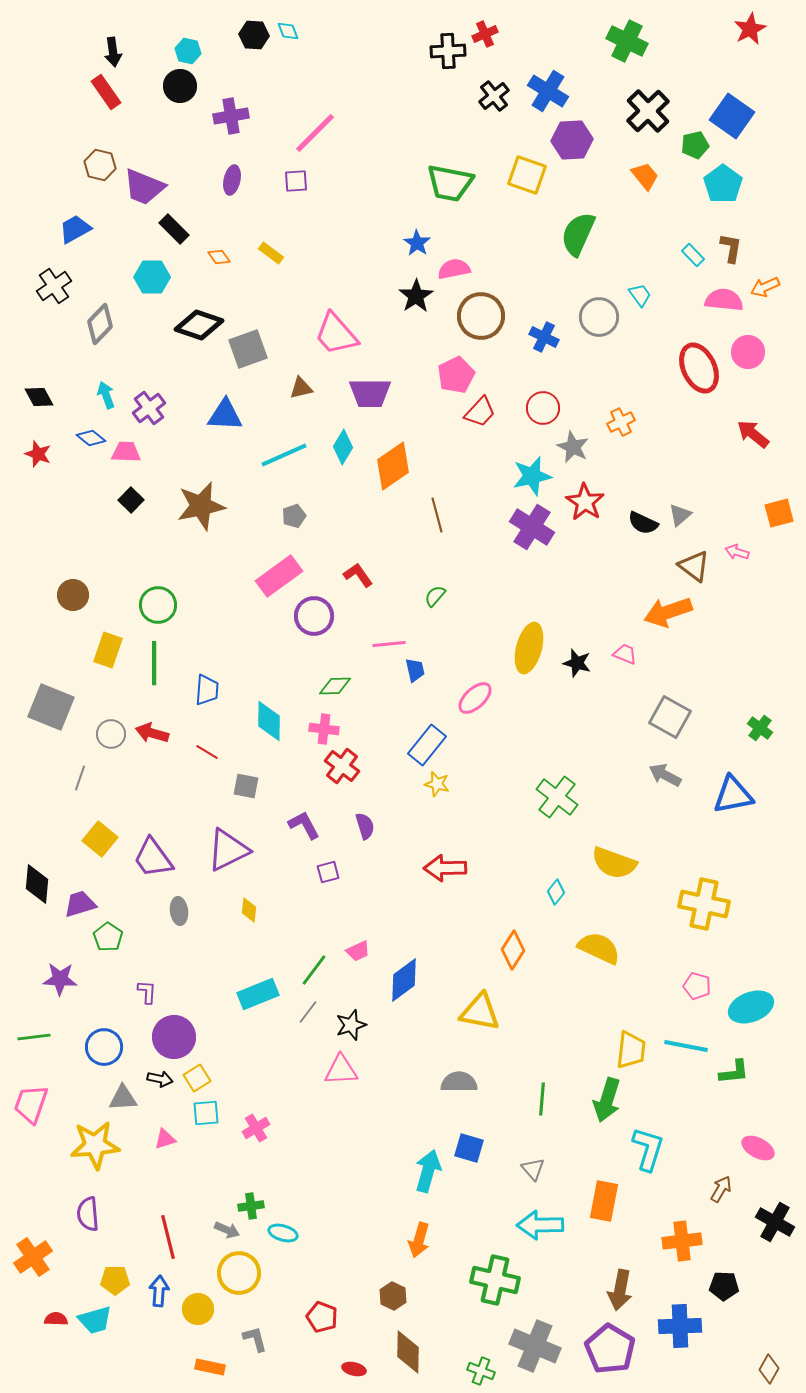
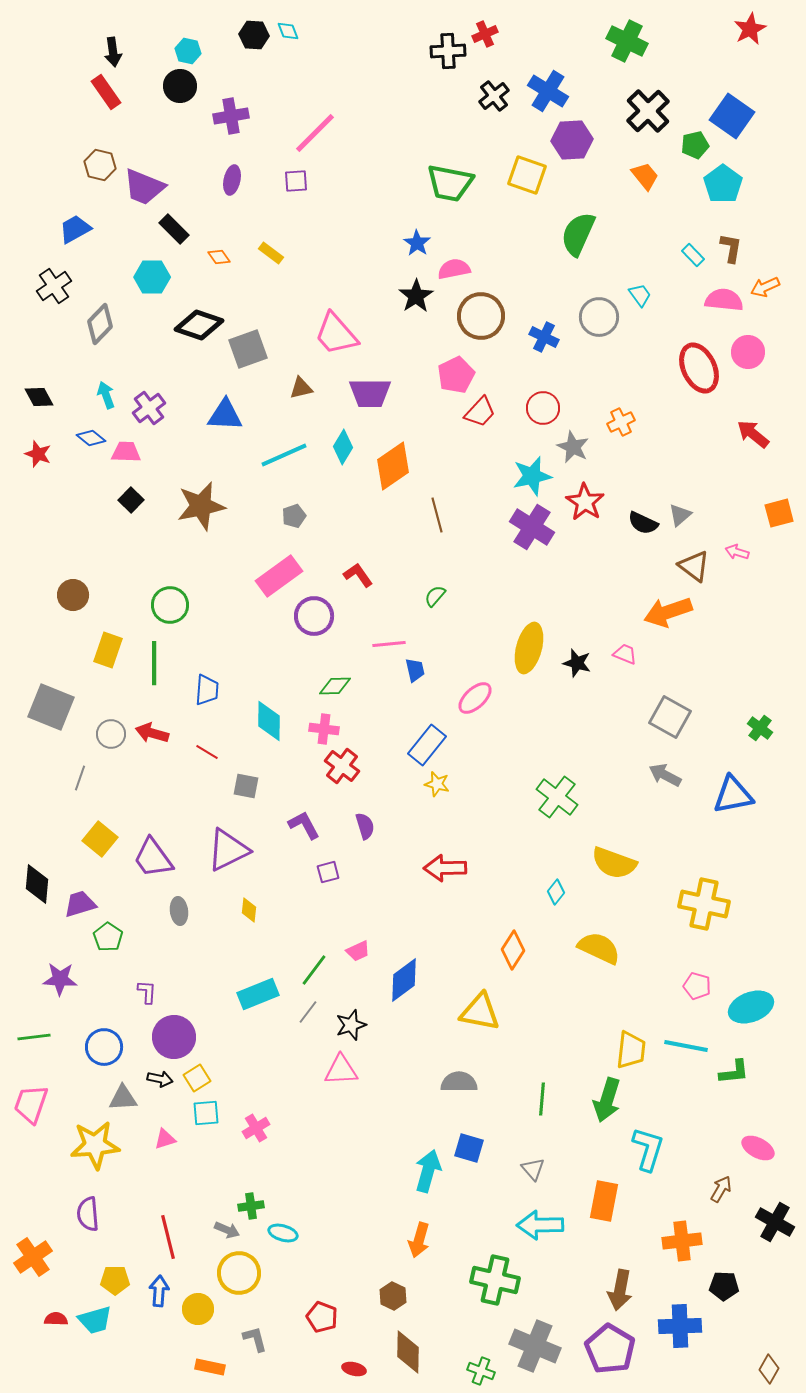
green circle at (158, 605): moved 12 px right
